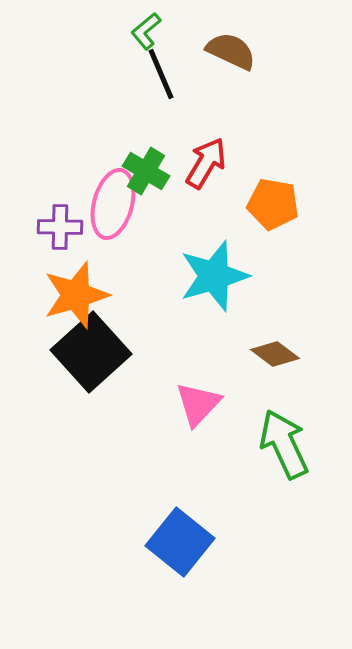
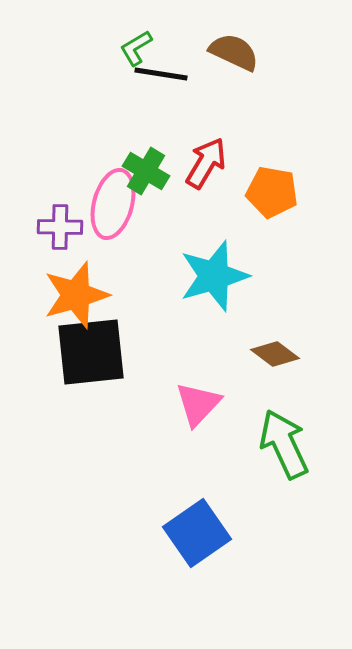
green L-shape: moved 10 px left, 17 px down; rotated 9 degrees clockwise
brown semicircle: moved 3 px right, 1 px down
black line: rotated 58 degrees counterclockwise
orange pentagon: moved 1 px left, 12 px up
black square: rotated 36 degrees clockwise
blue square: moved 17 px right, 9 px up; rotated 16 degrees clockwise
